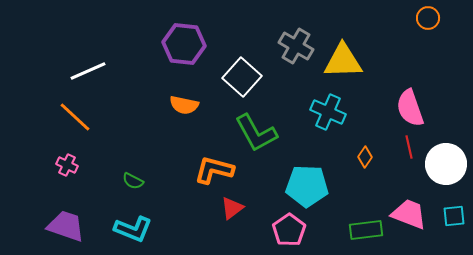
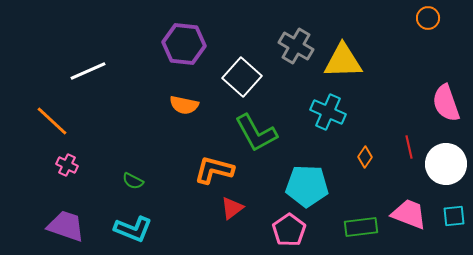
pink semicircle: moved 36 px right, 5 px up
orange line: moved 23 px left, 4 px down
green rectangle: moved 5 px left, 3 px up
